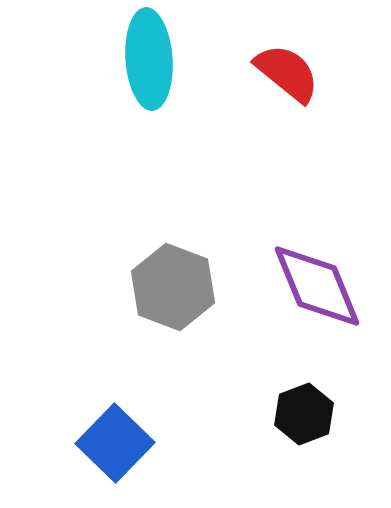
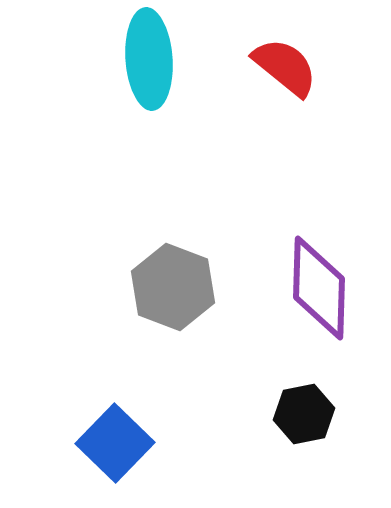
red semicircle: moved 2 px left, 6 px up
purple diamond: moved 2 px right, 2 px down; rotated 24 degrees clockwise
black hexagon: rotated 10 degrees clockwise
